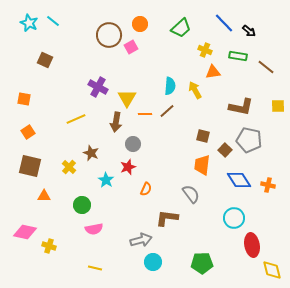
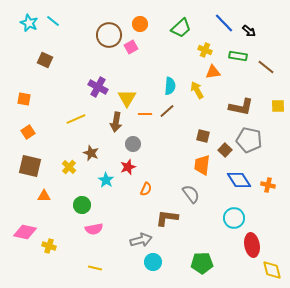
yellow arrow at (195, 90): moved 2 px right
